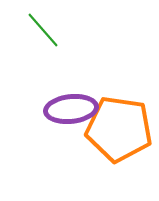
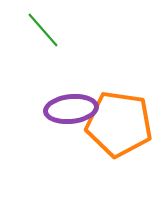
orange pentagon: moved 5 px up
